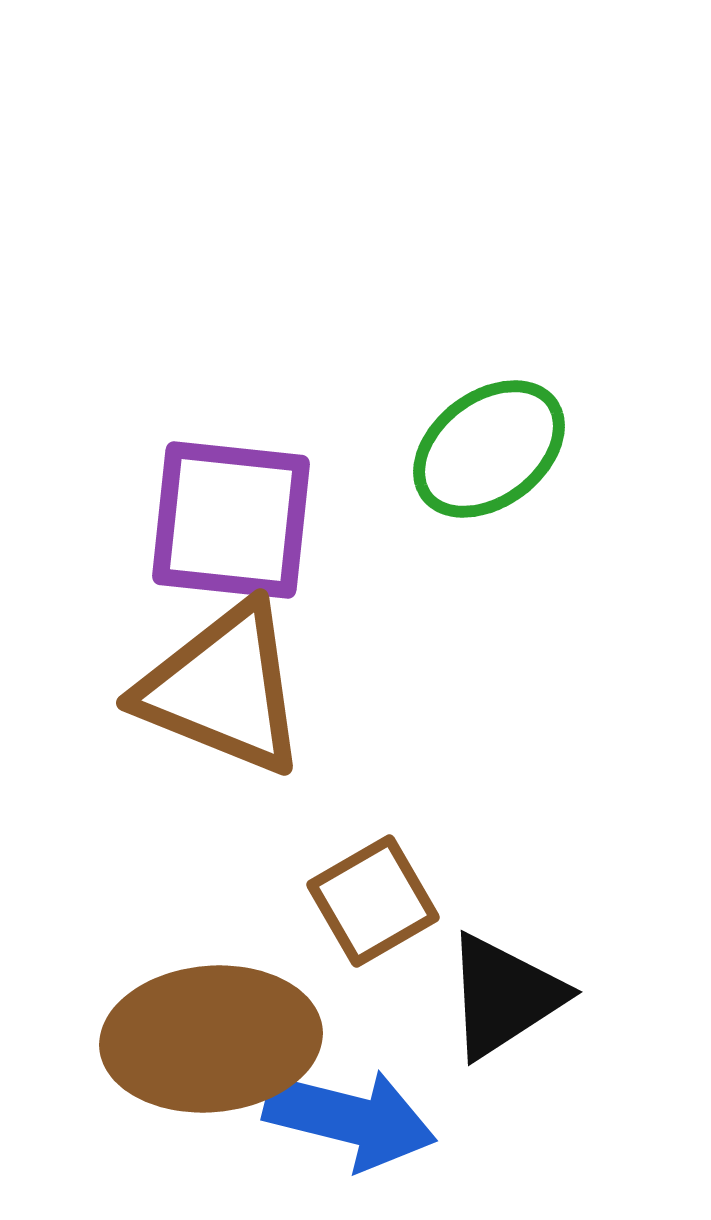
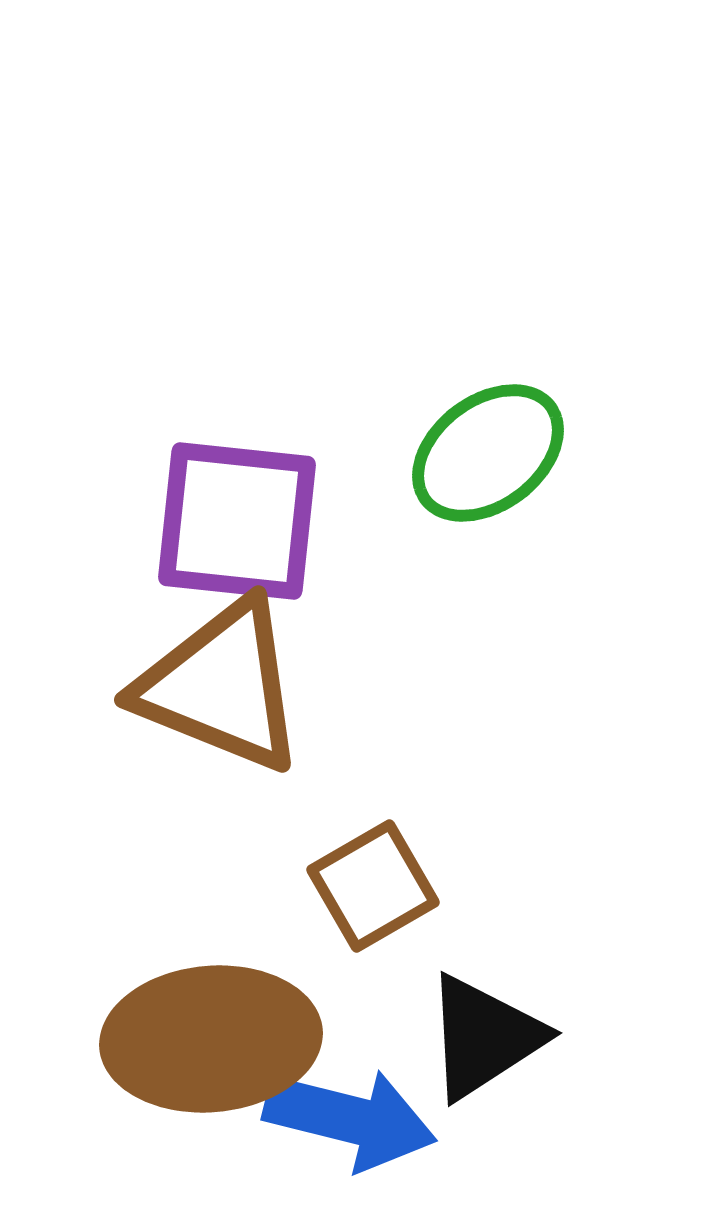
green ellipse: moved 1 px left, 4 px down
purple square: moved 6 px right, 1 px down
brown triangle: moved 2 px left, 3 px up
brown square: moved 15 px up
black triangle: moved 20 px left, 41 px down
